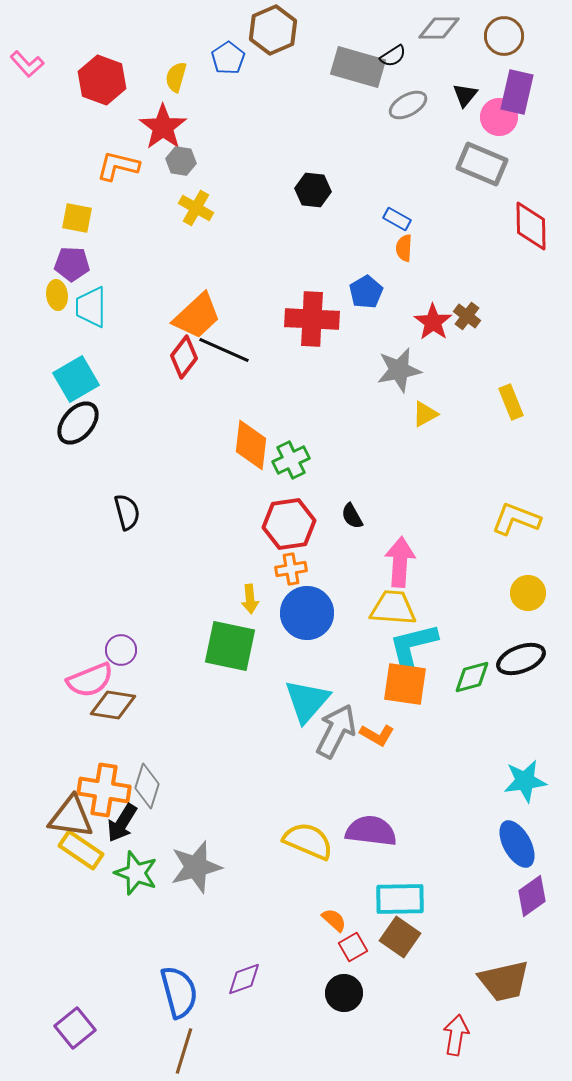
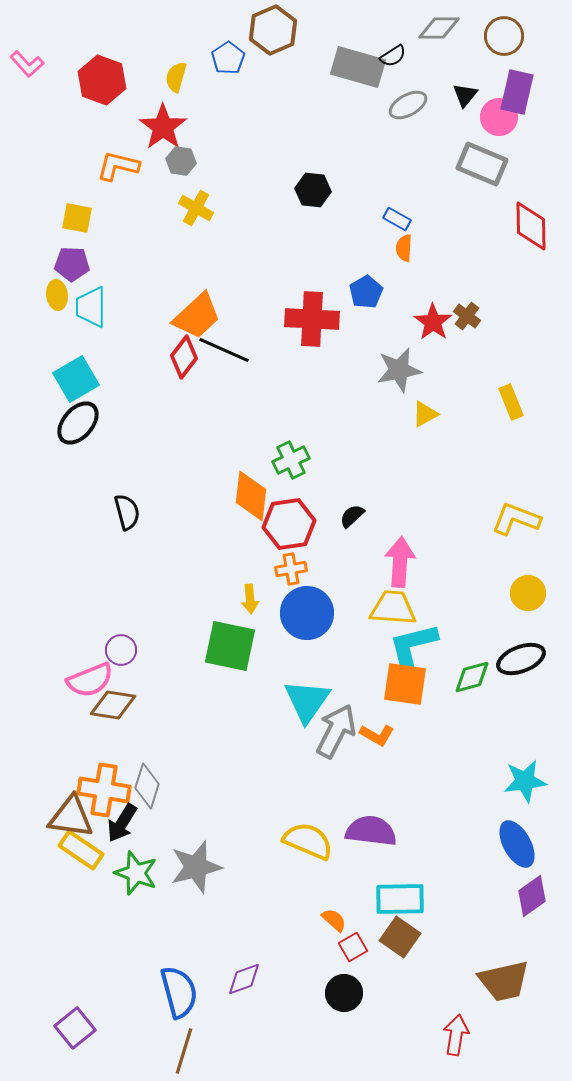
orange diamond at (251, 445): moved 51 px down
black semicircle at (352, 516): rotated 76 degrees clockwise
cyan triangle at (307, 701): rotated 6 degrees counterclockwise
